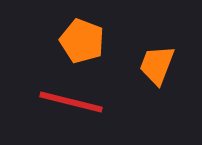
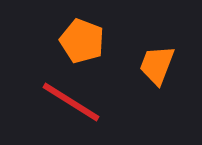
red line: rotated 18 degrees clockwise
